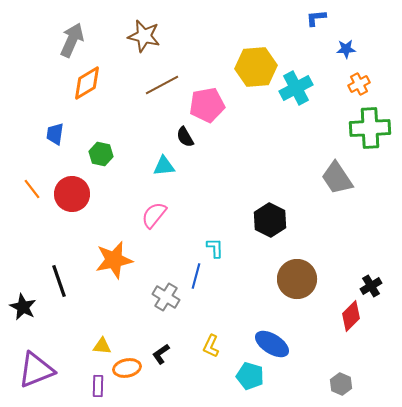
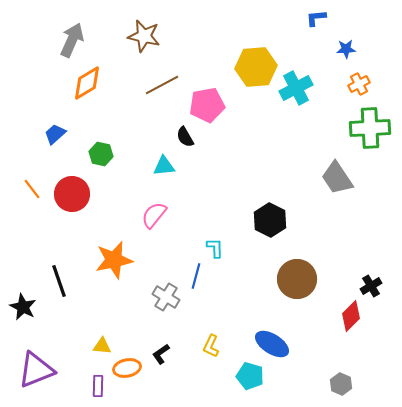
blue trapezoid: rotated 40 degrees clockwise
